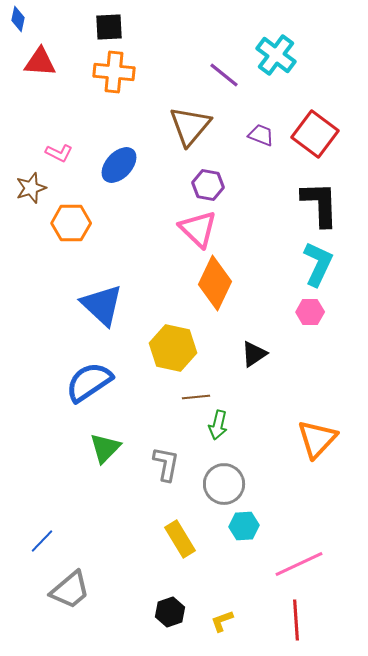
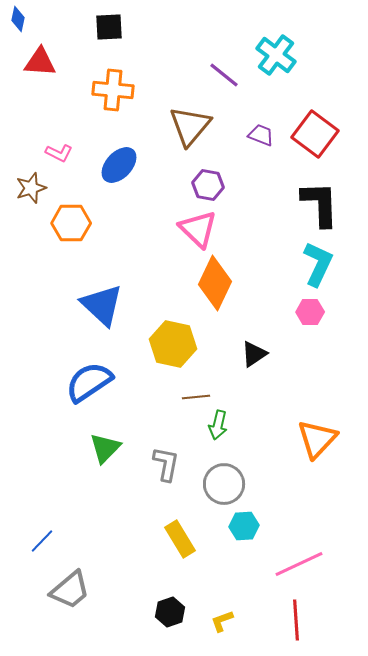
orange cross: moved 1 px left, 18 px down
yellow hexagon: moved 4 px up
